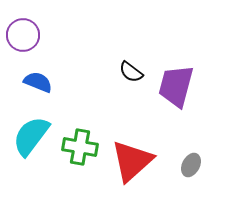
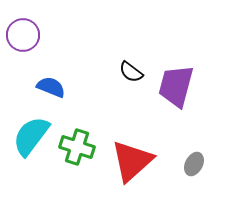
blue semicircle: moved 13 px right, 5 px down
green cross: moved 3 px left; rotated 8 degrees clockwise
gray ellipse: moved 3 px right, 1 px up
